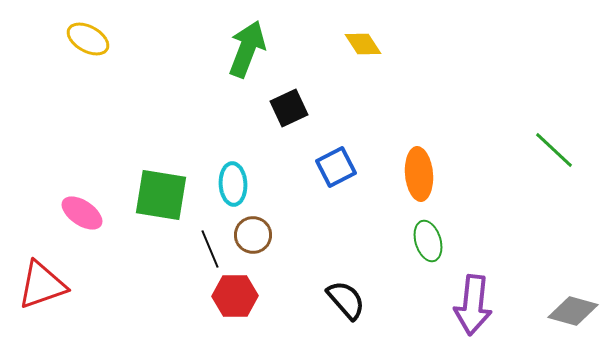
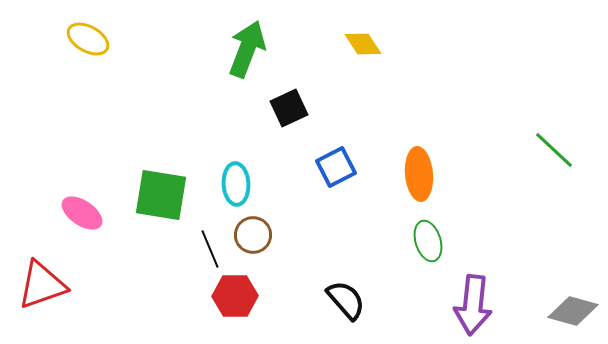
cyan ellipse: moved 3 px right
